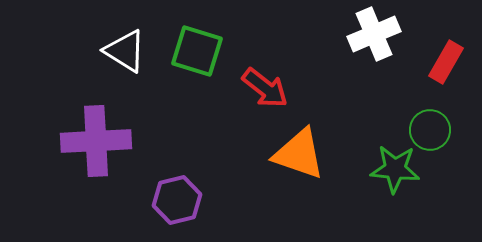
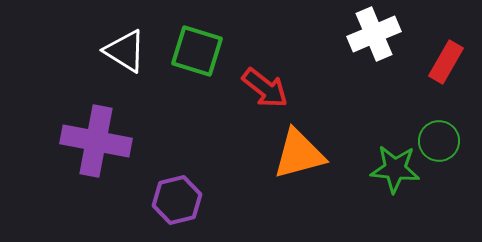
green circle: moved 9 px right, 11 px down
purple cross: rotated 14 degrees clockwise
orange triangle: rotated 34 degrees counterclockwise
